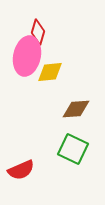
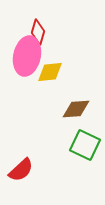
green square: moved 12 px right, 4 px up
red semicircle: rotated 20 degrees counterclockwise
